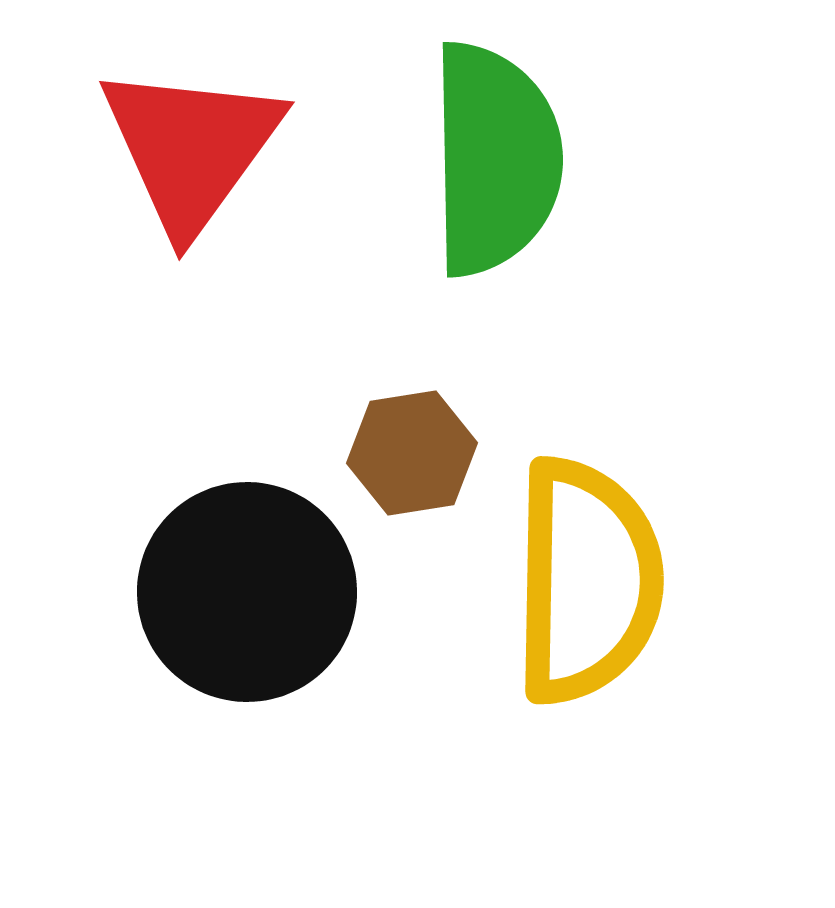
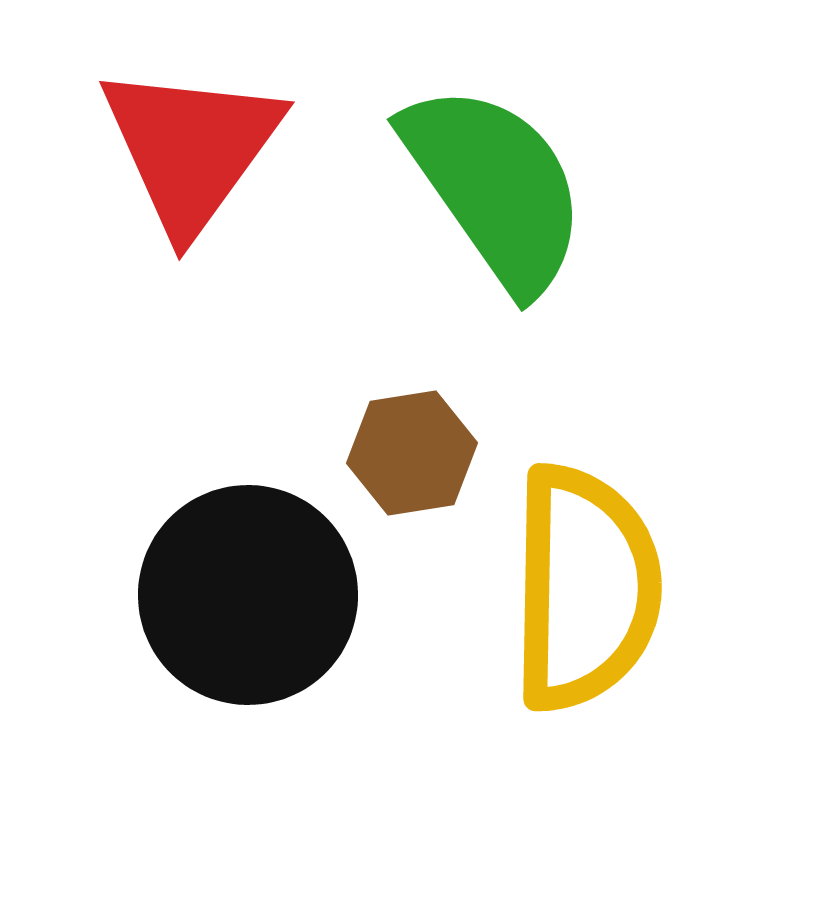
green semicircle: moved 28 px down; rotated 34 degrees counterclockwise
yellow semicircle: moved 2 px left, 7 px down
black circle: moved 1 px right, 3 px down
